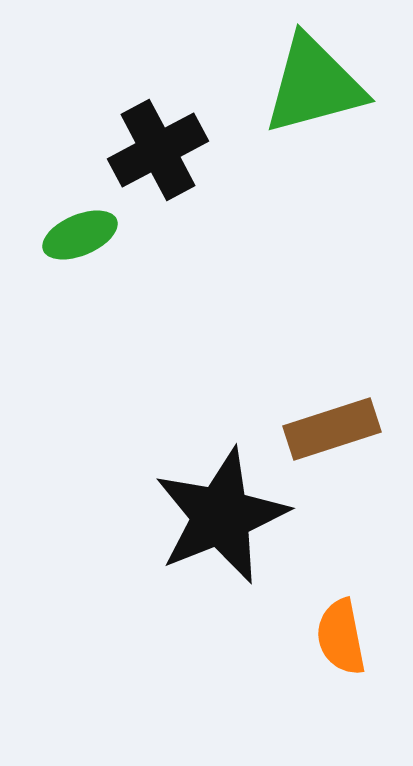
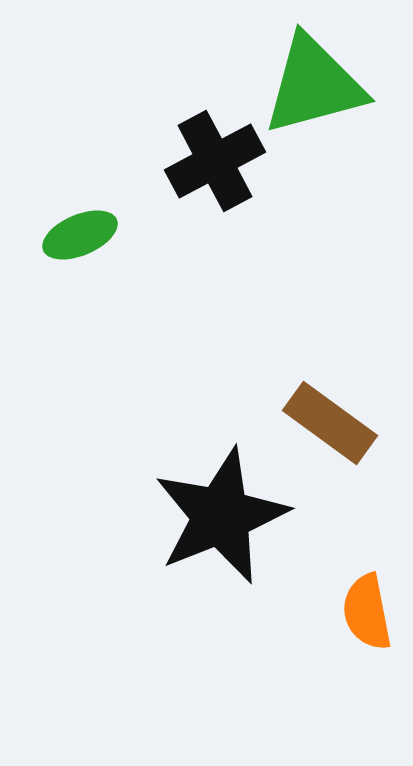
black cross: moved 57 px right, 11 px down
brown rectangle: moved 2 px left, 6 px up; rotated 54 degrees clockwise
orange semicircle: moved 26 px right, 25 px up
